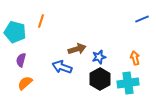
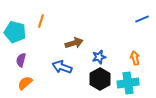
brown arrow: moved 3 px left, 6 px up
